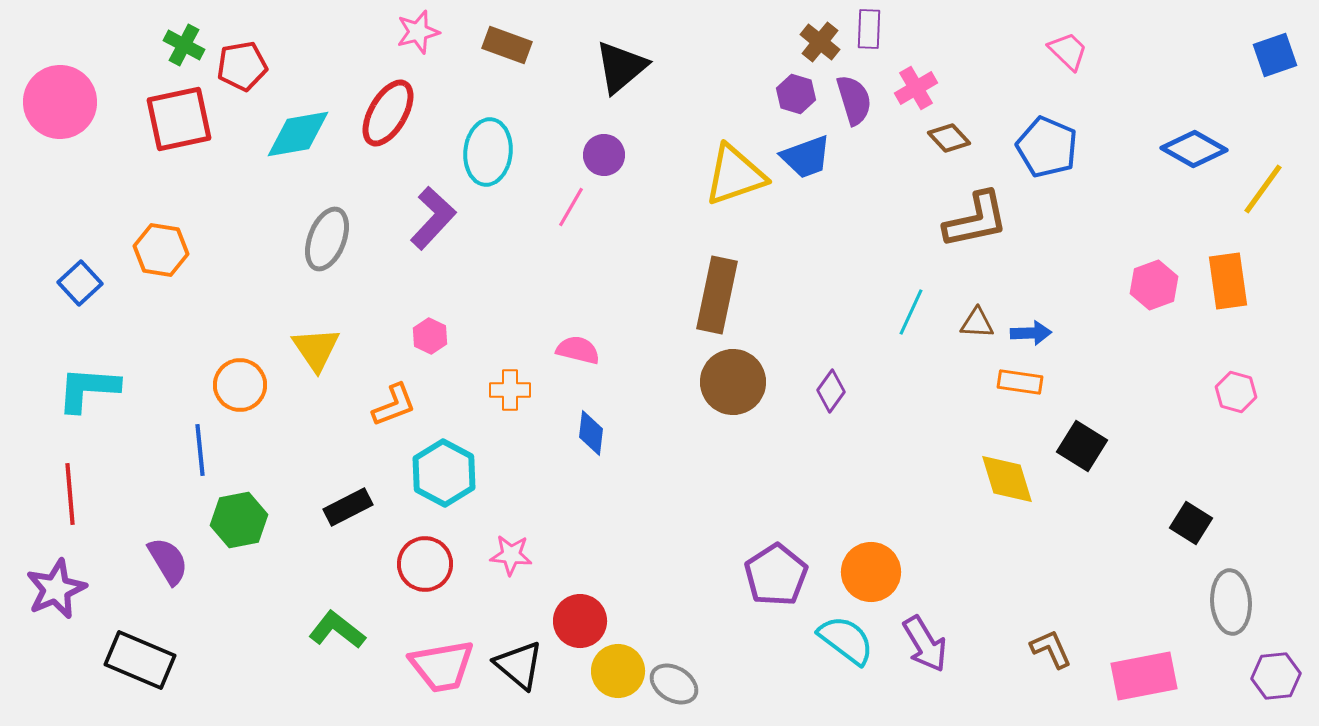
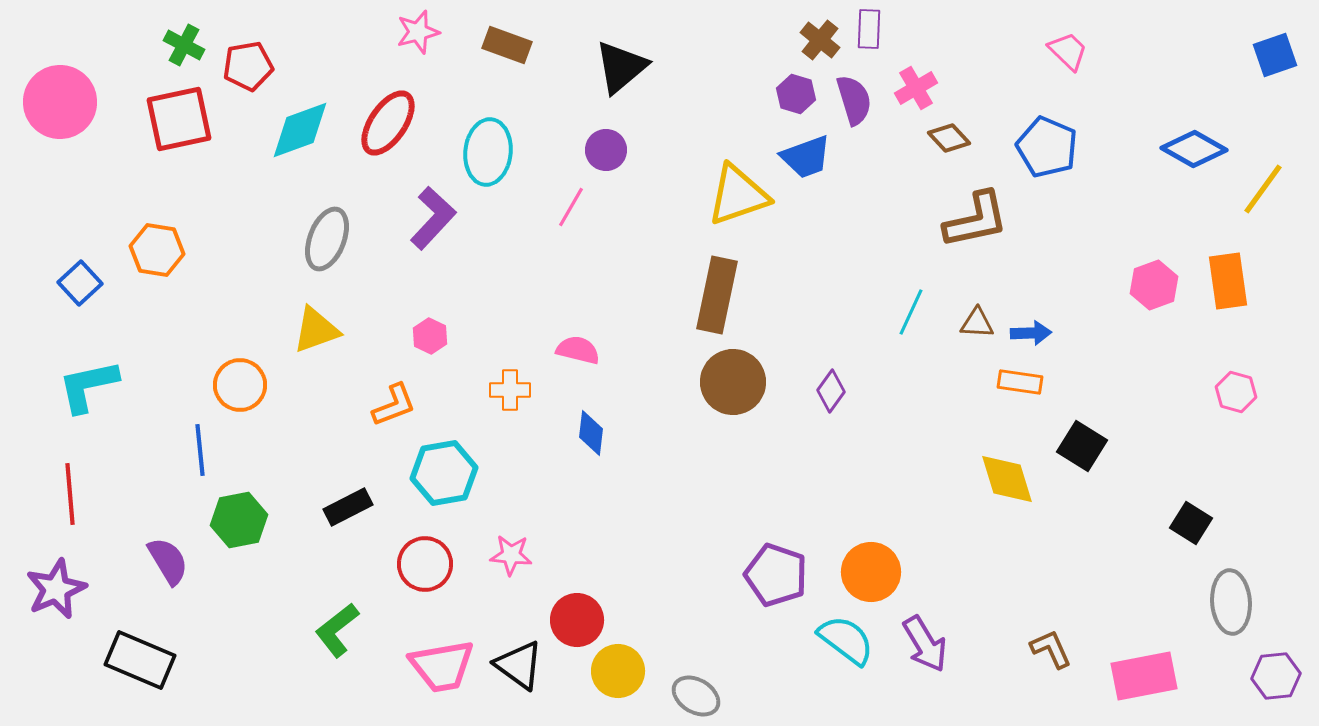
brown cross at (820, 42): moved 2 px up
red pentagon at (242, 66): moved 6 px right
red ellipse at (388, 113): moved 10 px down; rotated 4 degrees clockwise
cyan diamond at (298, 134): moved 2 px right, 4 px up; rotated 10 degrees counterclockwise
purple circle at (604, 155): moved 2 px right, 5 px up
yellow triangle at (735, 175): moved 3 px right, 20 px down
orange hexagon at (161, 250): moved 4 px left
yellow triangle at (316, 349): moved 19 px up; rotated 44 degrees clockwise
cyan L-shape at (88, 389): moved 3 px up; rotated 16 degrees counterclockwise
cyan hexagon at (444, 473): rotated 22 degrees clockwise
purple pentagon at (776, 575): rotated 20 degrees counterclockwise
red circle at (580, 621): moved 3 px left, 1 px up
green L-shape at (337, 630): rotated 76 degrees counterclockwise
black triangle at (519, 665): rotated 4 degrees counterclockwise
gray ellipse at (674, 684): moved 22 px right, 12 px down
